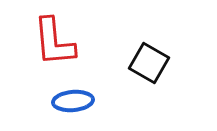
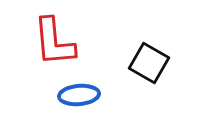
blue ellipse: moved 6 px right, 6 px up
